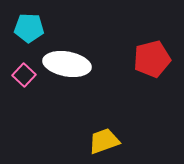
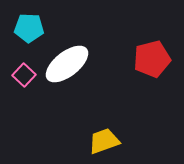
white ellipse: rotated 48 degrees counterclockwise
